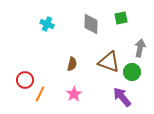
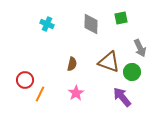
gray arrow: rotated 144 degrees clockwise
pink star: moved 2 px right, 1 px up
